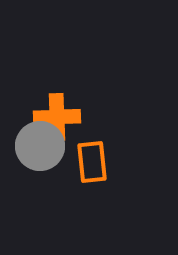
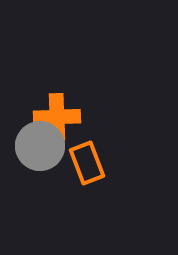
orange rectangle: moved 5 px left, 1 px down; rotated 15 degrees counterclockwise
